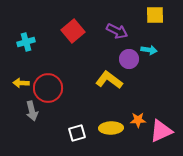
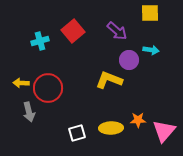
yellow square: moved 5 px left, 2 px up
purple arrow: rotated 15 degrees clockwise
cyan cross: moved 14 px right, 1 px up
cyan arrow: moved 2 px right
purple circle: moved 1 px down
yellow L-shape: rotated 16 degrees counterclockwise
gray arrow: moved 3 px left, 1 px down
pink triangle: moved 3 px right; rotated 25 degrees counterclockwise
